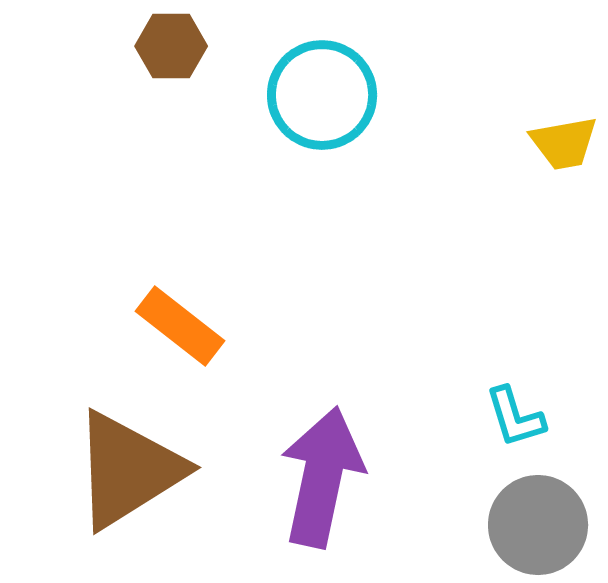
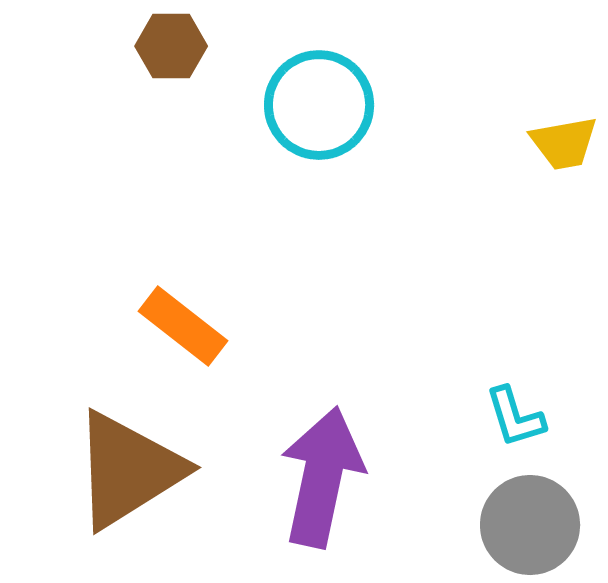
cyan circle: moved 3 px left, 10 px down
orange rectangle: moved 3 px right
gray circle: moved 8 px left
